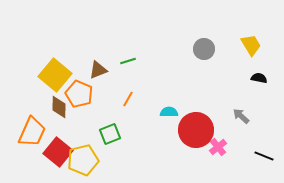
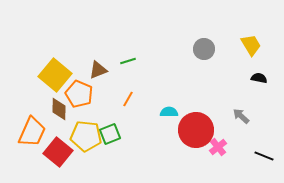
brown diamond: moved 2 px down
yellow pentagon: moved 3 px right, 24 px up; rotated 20 degrees clockwise
